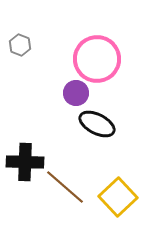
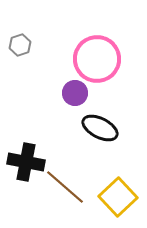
gray hexagon: rotated 20 degrees clockwise
purple circle: moved 1 px left
black ellipse: moved 3 px right, 4 px down
black cross: moved 1 px right; rotated 9 degrees clockwise
